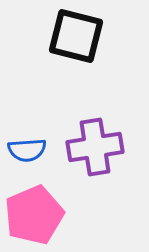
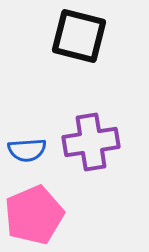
black square: moved 3 px right
purple cross: moved 4 px left, 5 px up
